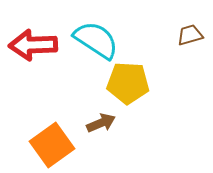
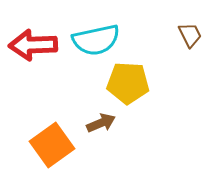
brown trapezoid: rotated 80 degrees clockwise
cyan semicircle: rotated 135 degrees clockwise
